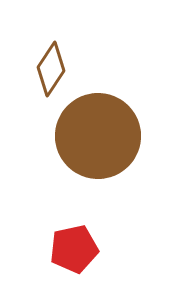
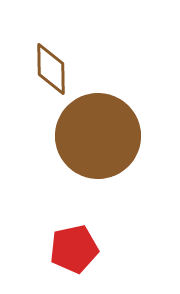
brown diamond: rotated 34 degrees counterclockwise
